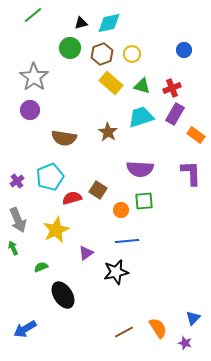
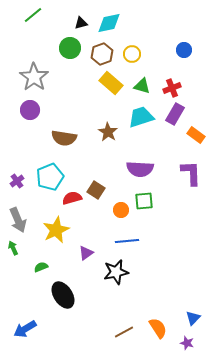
brown square: moved 2 px left
purple star: moved 2 px right
